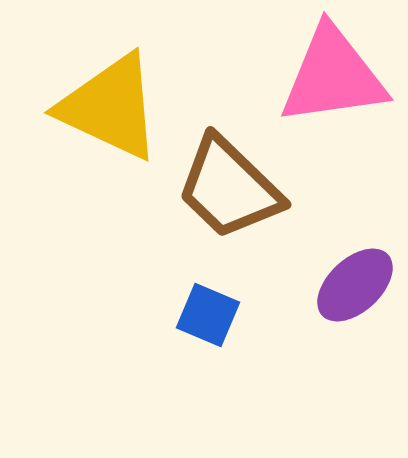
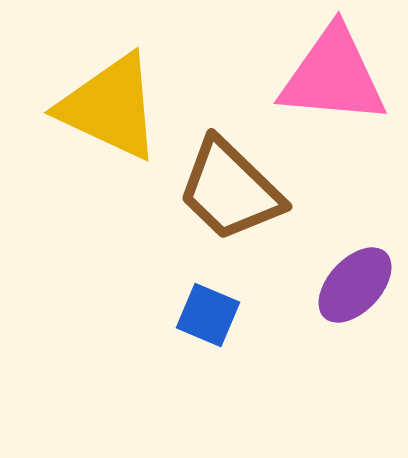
pink triangle: rotated 13 degrees clockwise
brown trapezoid: moved 1 px right, 2 px down
purple ellipse: rotated 4 degrees counterclockwise
